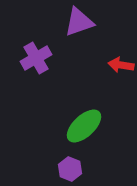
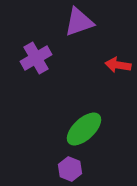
red arrow: moved 3 px left
green ellipse: moved 3 px down
